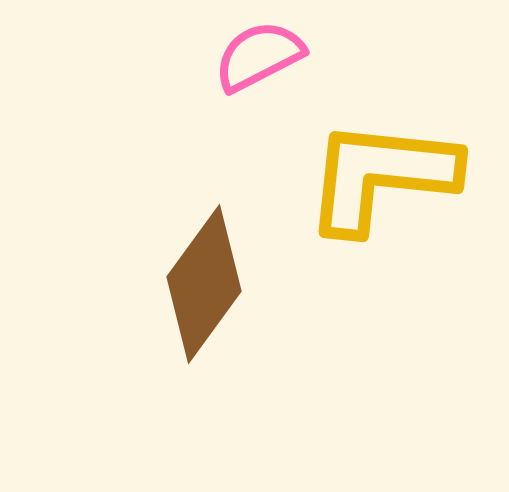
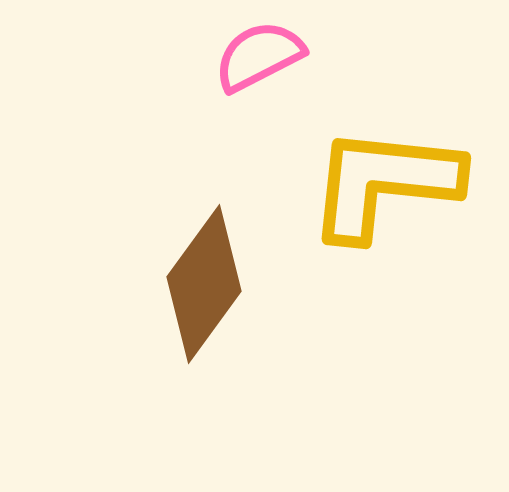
yellow L-shape: moved 3 px right, 7 px down
